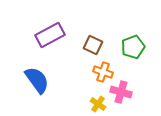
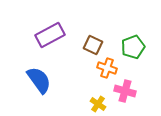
orange cross: moved 4 px right, 4 px up
blue semicircle: moved 2 px right
pink cross: moved 4 px right, 1 px up
